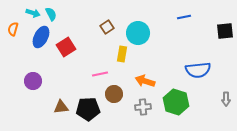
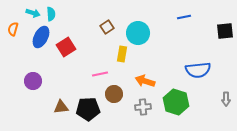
cyan semicircle: rotated 24 degrees clockwise
